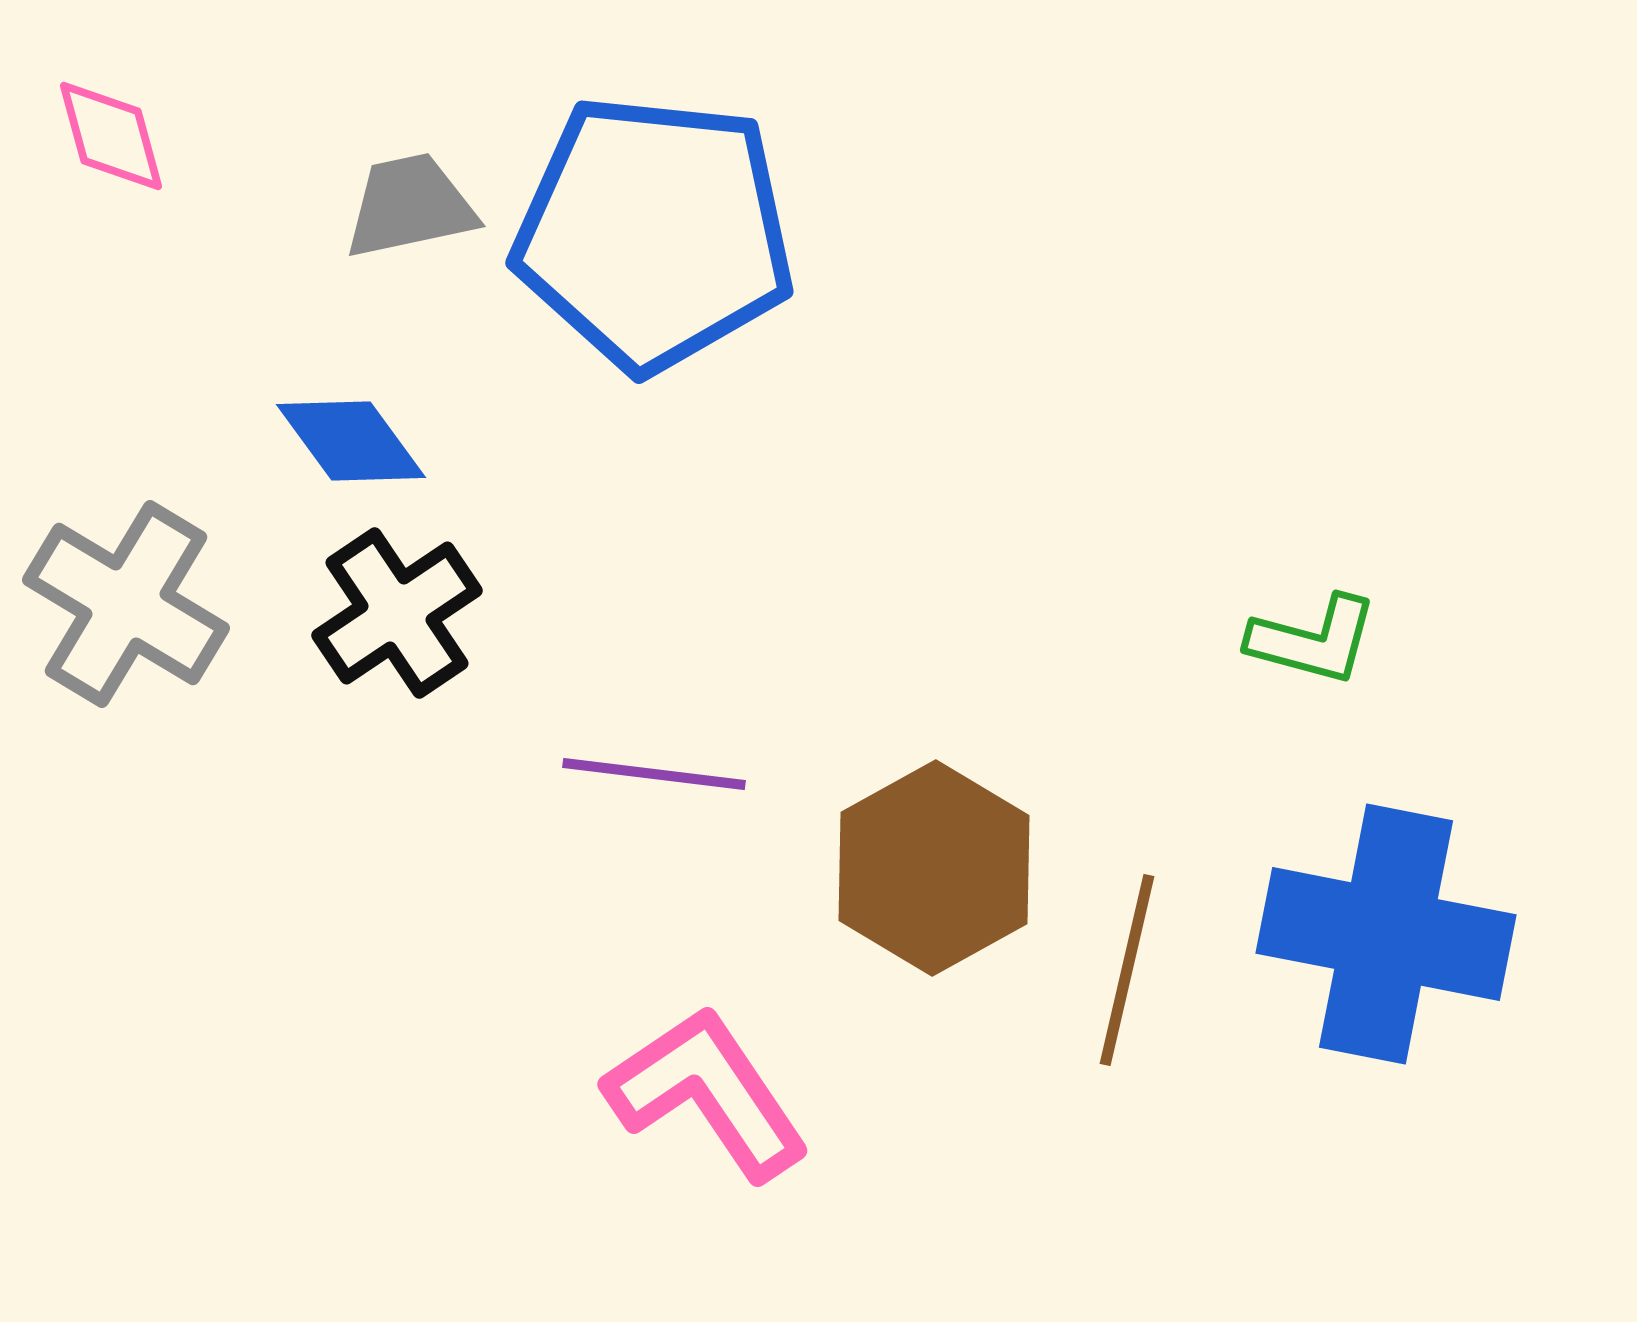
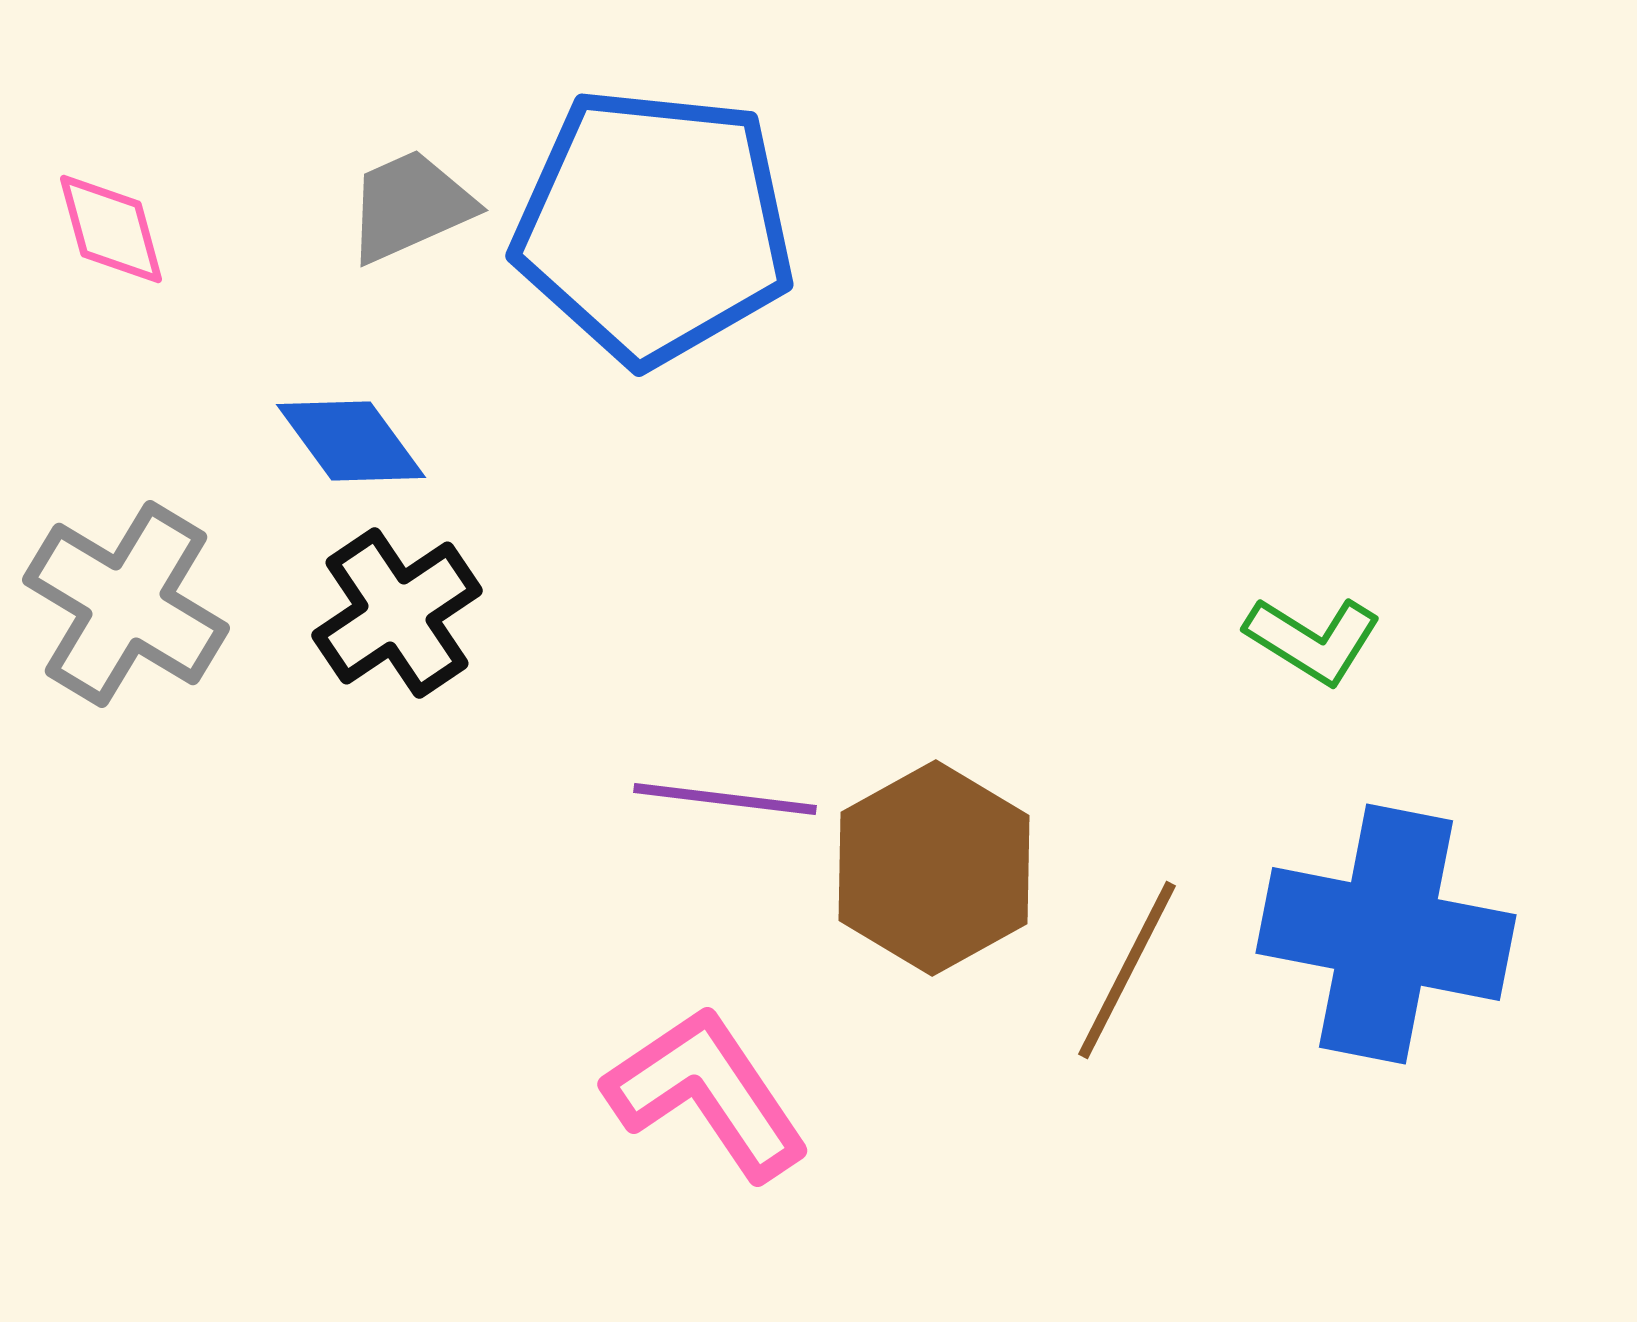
pink diamond: moved 93 px down
gray trapezoid: rotated 12 degrees counterclockwise
blue pentagon: moved 7 px up
green L-shape: rotated 17 degrees clockwise
purple line: moved 71 px right, 25 px down
brown line: rotated 14 degrees clockwise
